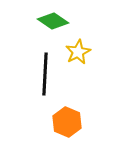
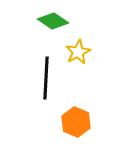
black line: moved 1 px right, 4 px down
orange hexagon: moved 9 px right
